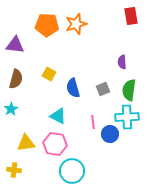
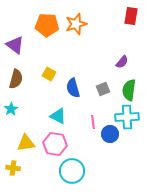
red rectangle: rotated 18 degrees clockwise
purple triangle: rotated 30 degrees clockwise
purple semicircle: rotated 136 degrees counterclockwise
yellow cross: moved 1 px left, 2 px up
